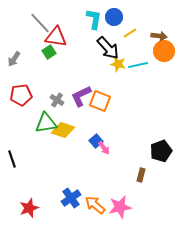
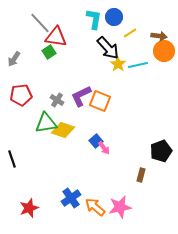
yellow star: rotated 21 degrees clockwise
orange arrow: moved 2 px down
